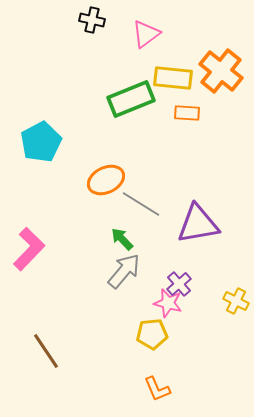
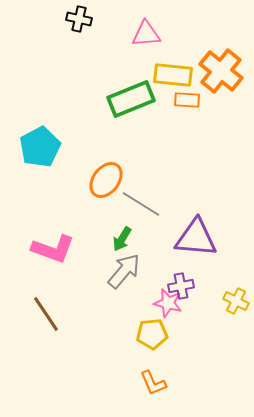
black cross: moved 13 px left, 1 px up
pink triangle: rotated 32 degrees clockwise
yellow rectangle: moved 3 px up
orange rectangle: moved 13 px up
cyan pentagon: moved 1 px left, 5 px down
orange ellipse: rotated 27 degrees counterclockwise
purple triangle: moved 2 px left, 14 px down; rotated 15 degrees clockwise
green arrow: rotated 105 degrees counterclockwise
pink L-shape: moved 24 px right; rotated 66 degrees clockwise
purple cross: moved 2 px right, 2 px down; rotated 30 degrees clockwise
brown line: moved 37 px up
orange L-shape: moved 4 px left, 6 px up
